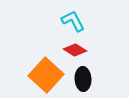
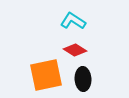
cyan L-shape: rotated 30 degrees counterclockwise
orange square: rotated 36 degrees clockwise
